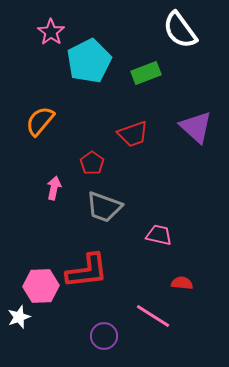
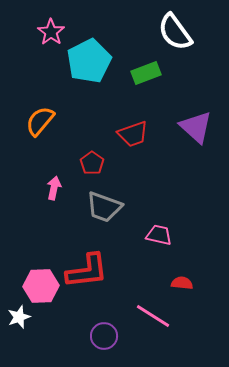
white semicircle: moved 5 px left, 2 px down
